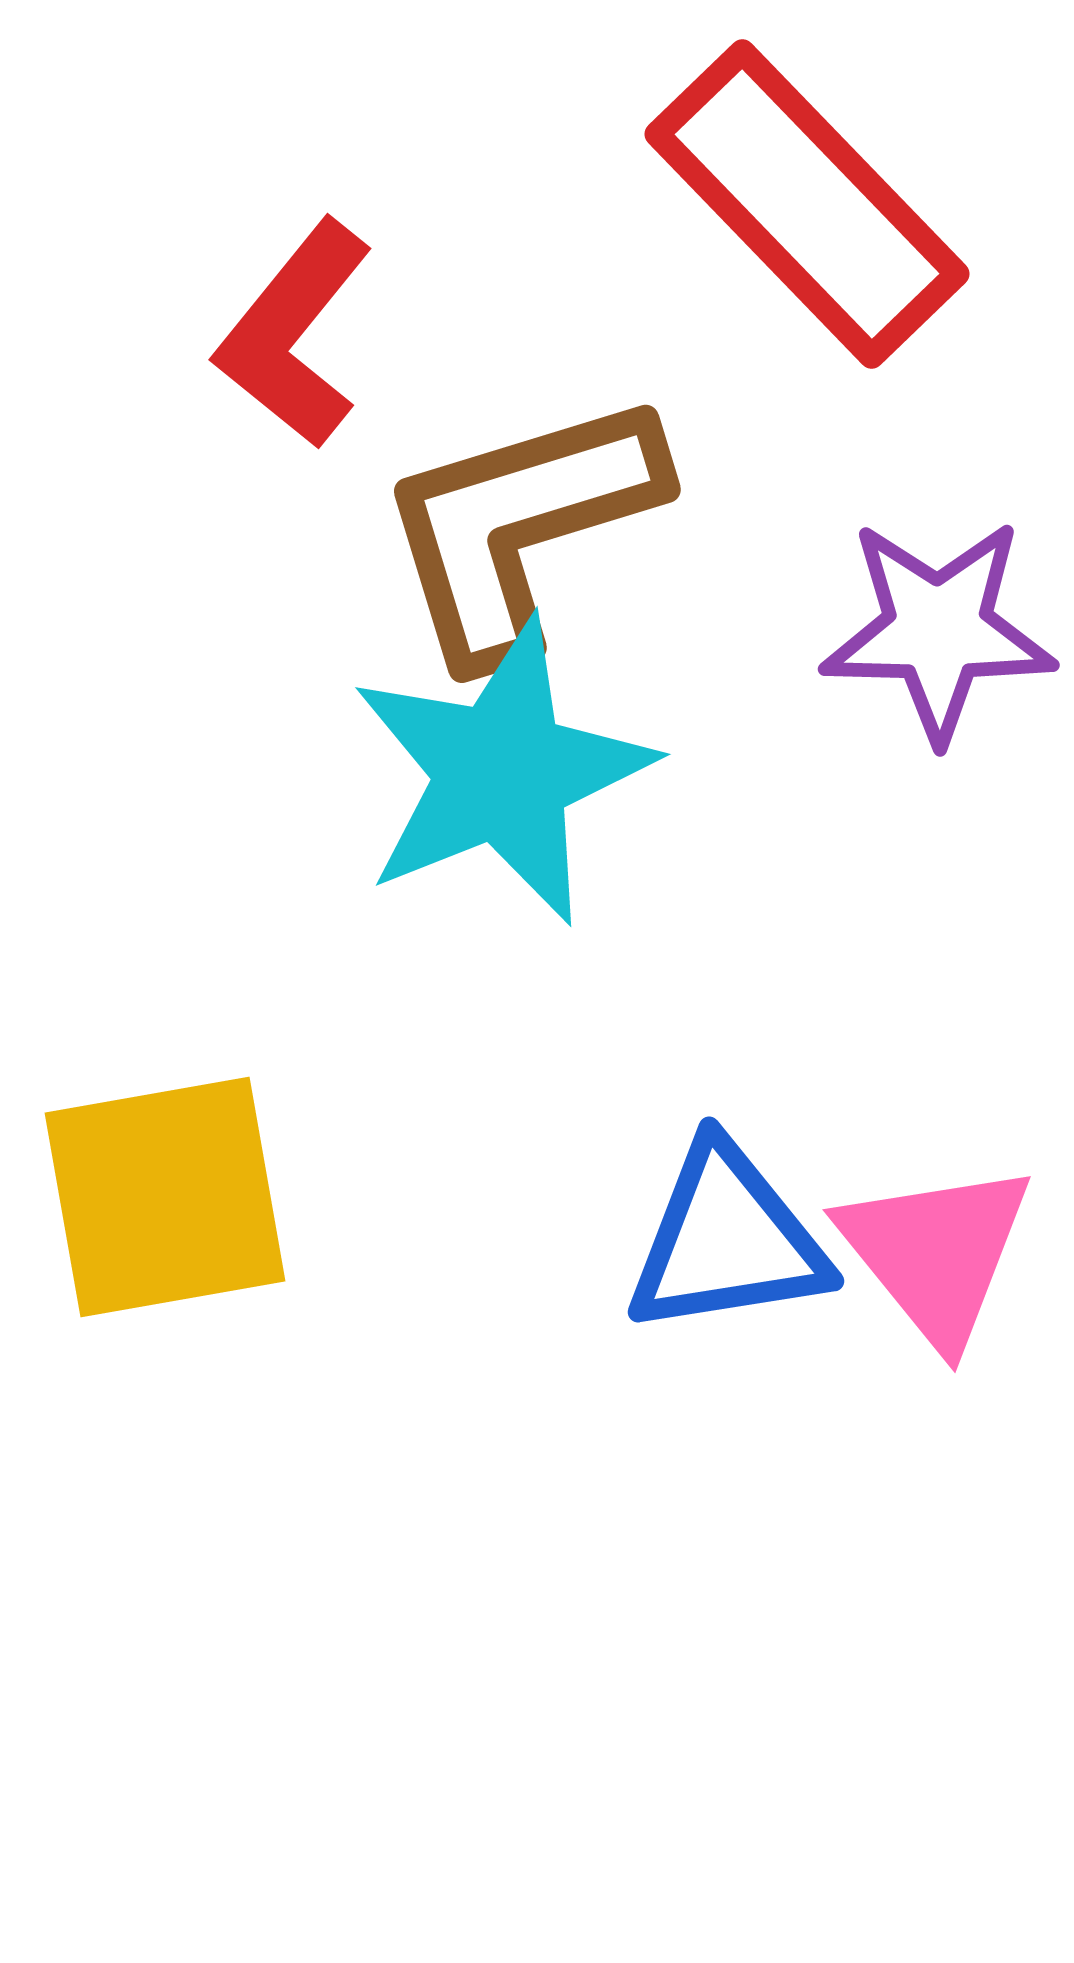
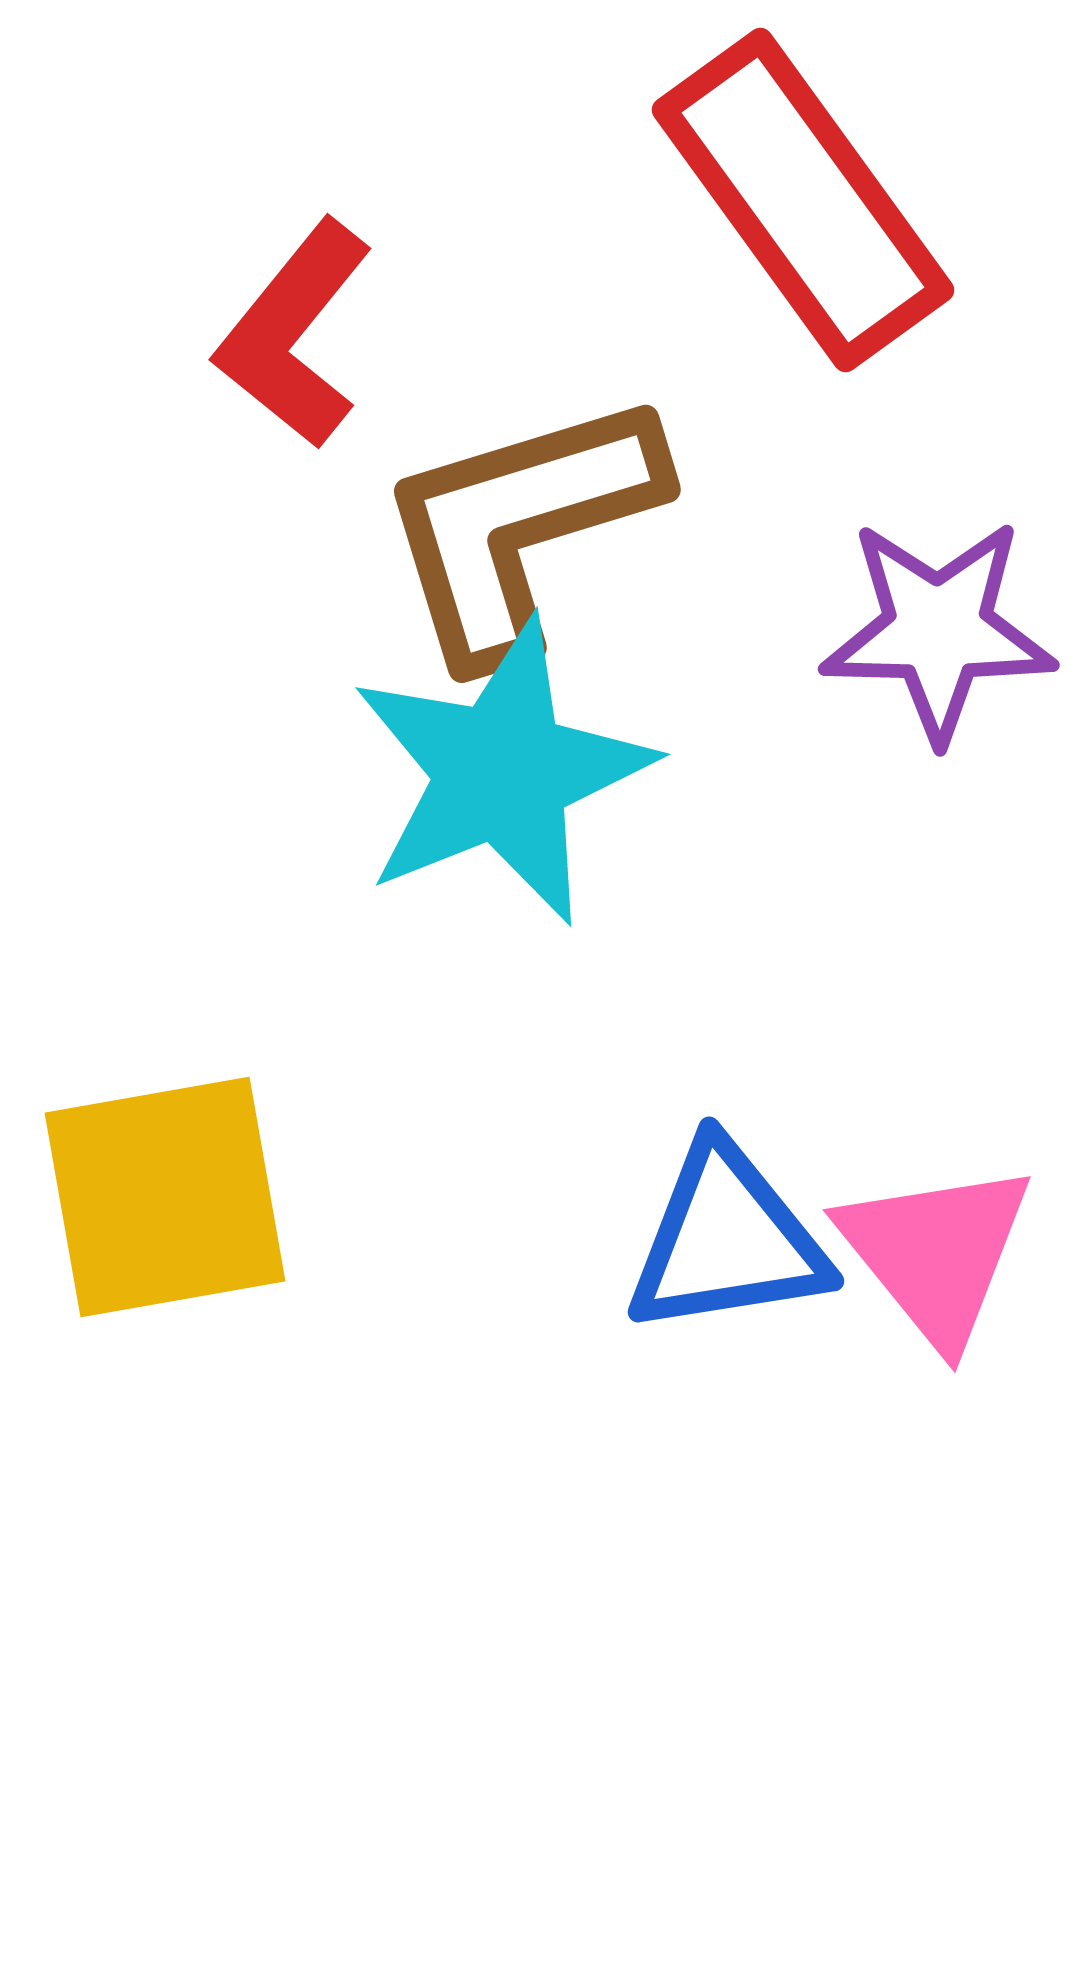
red rectangle: moved 4 px left, 4 px up; rotated 8 degrees clockwise
